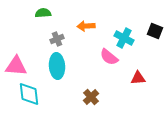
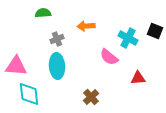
cyan cross: moved 4 px right
